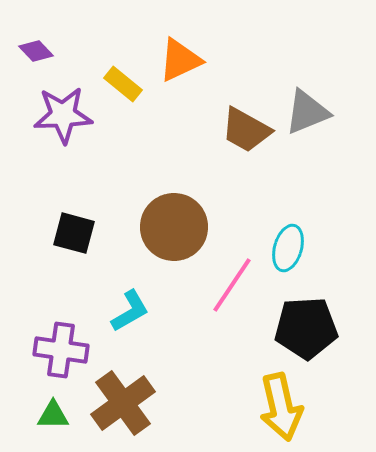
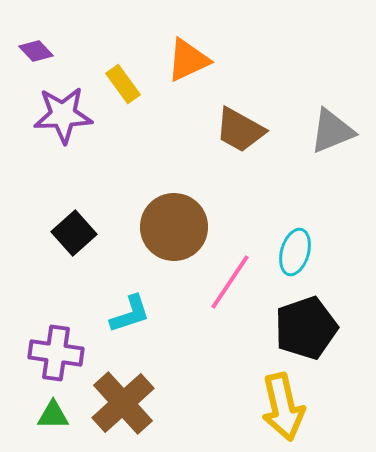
orange triangle: moved 8 px right
yellow rectangle: rotated 15 degrees clockwise
gray triangle: moved 25 px right, 19 px down
brown trapezoid: moved 6 px left
black square: rotated 33 degrees clockwise
cyan ellipse: moved 7 px right, 4 px down
pink line: moved 2 px left, 3 px up
cyan L-shape: moved 3 px down; rotated 12 degrees clockwise
black pentagon: rotated 16 degrees counterclockwise
purple cross: moved 5 px left, 3 px down
brown cross: rotated 6 degrees counterclockwise
yellow arrow: moved 2 px right
